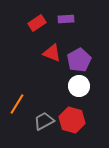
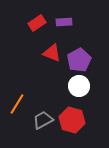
purple rectangle: moved 2 px left, 3 px down
gray trapezoid: moved 1 px left, 1 px up
